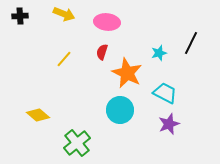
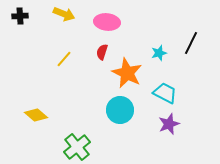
yellow diamond: moved 2 px left
green cross: moved 4 px down
